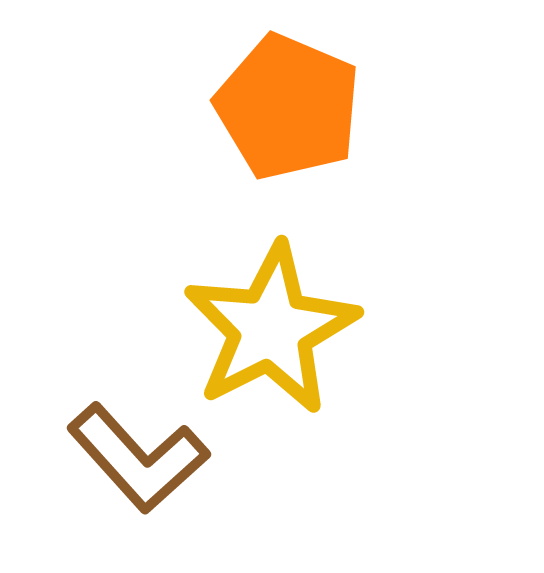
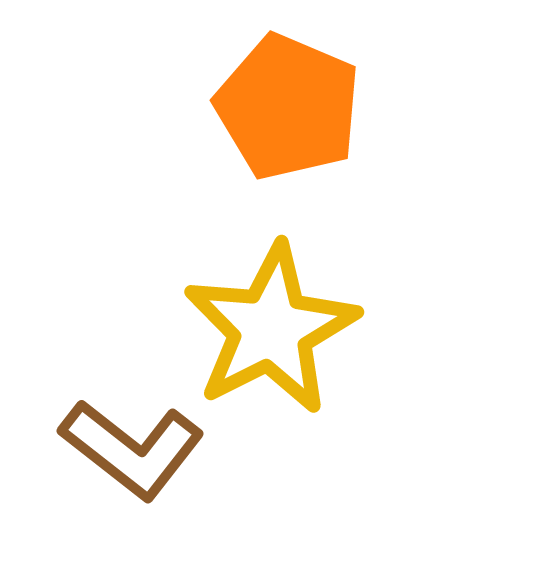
brown L-shape: moved 6 px left, 9 px up; rotated 10 degrees counterclockwise
